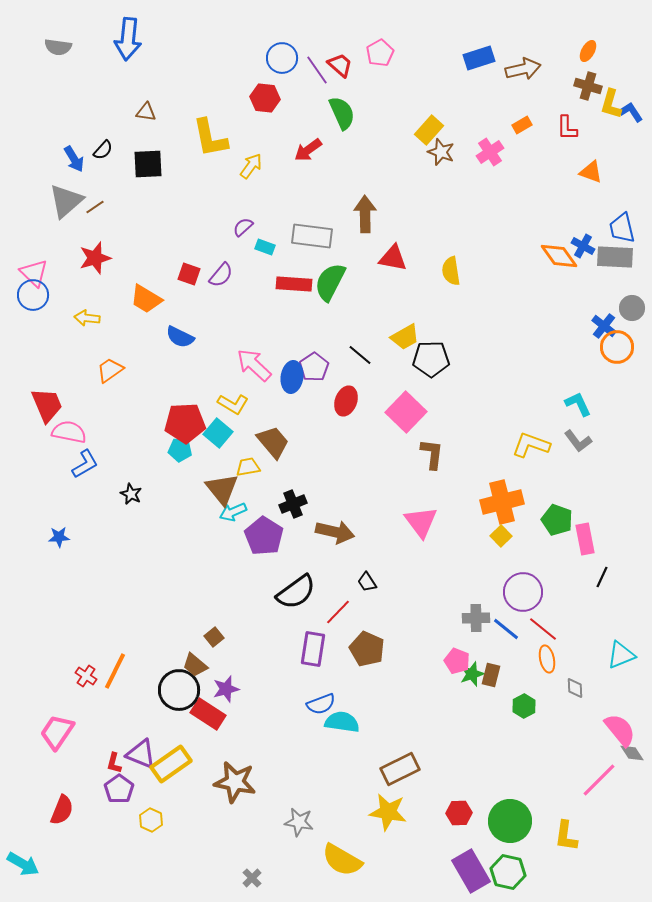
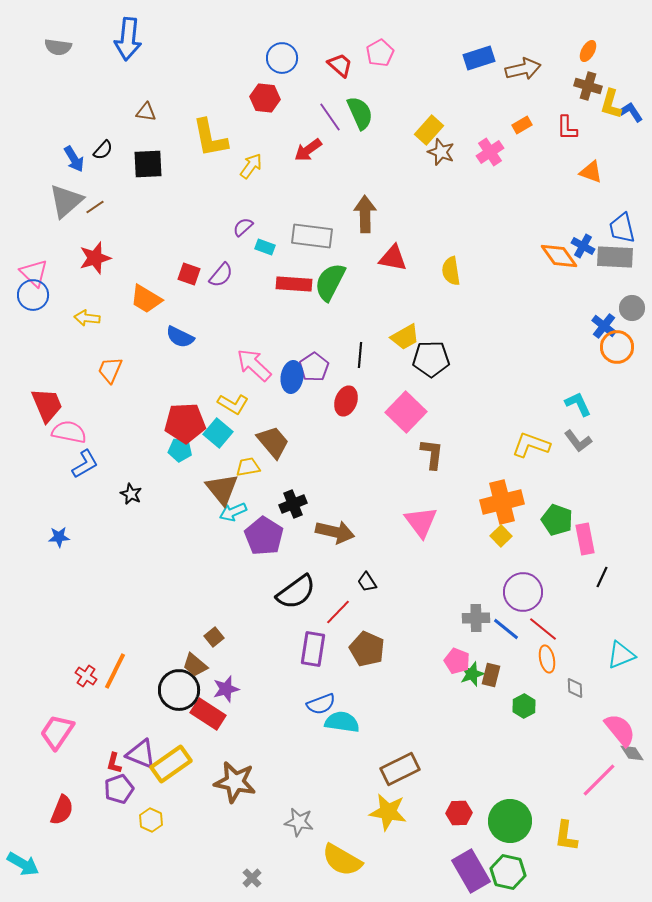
purple line at (317, 70): moved 13 px right, 47 px down
green semicircle at (342, 113): moved 18 px right
black line at (360, 355): rotated 55 degrees clockwise
orange trapezoid at (110, 370): rotated 32 degrees counterclockwise
purple pentagon at (119, 789): rotated 16 degrees clockwise
